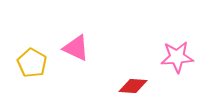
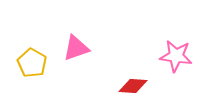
pink triangle: rotated 44 degrees counterclockwise
pink star: moved 1 px left, 1 px up; rotated 12 degrees clockwise
